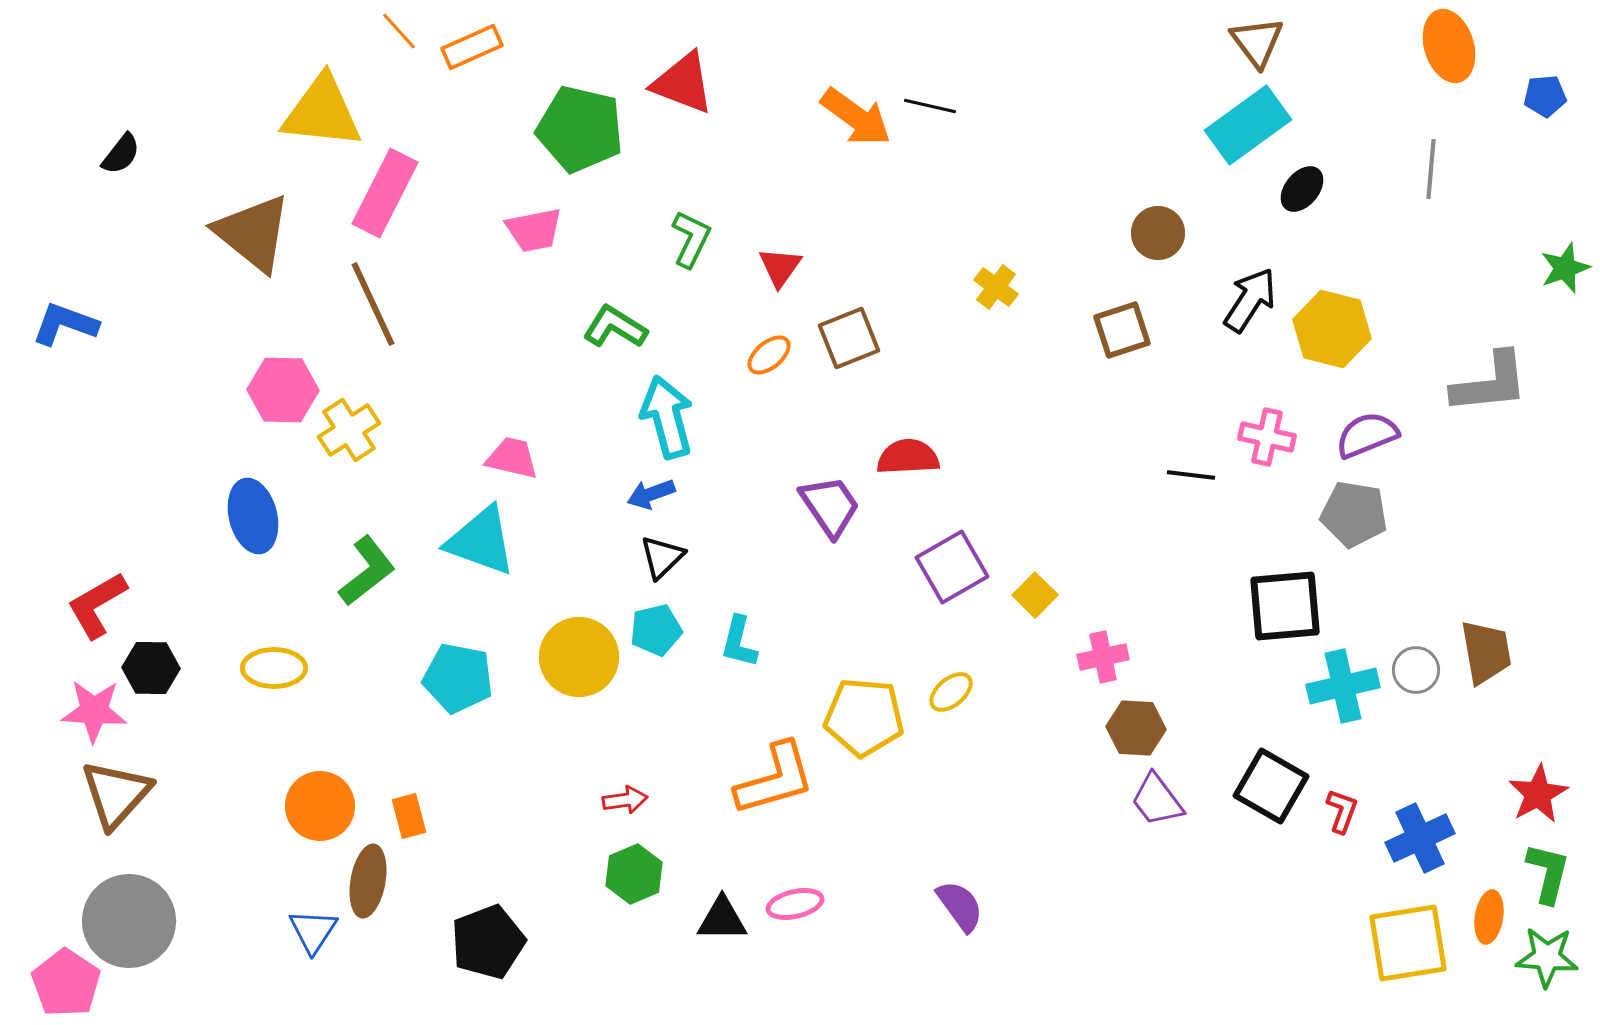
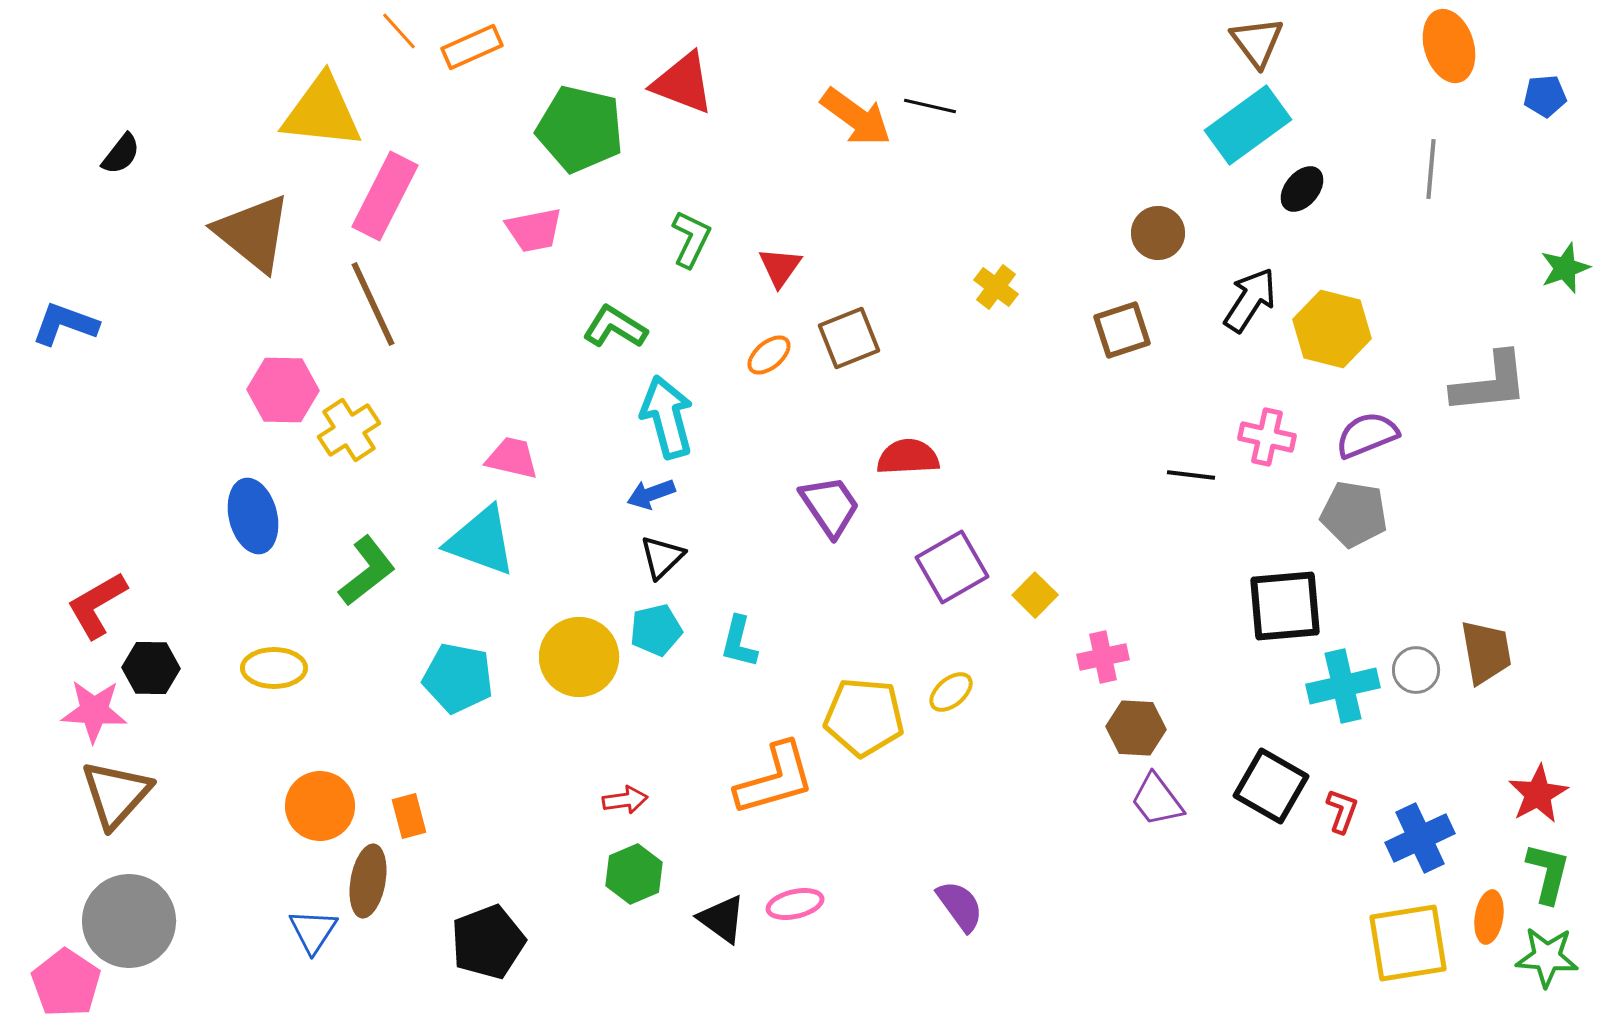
pink rectangle at (385, 193): moved 3 px down
black triangle at (722, 919): rotated 36 degrees clockwise
